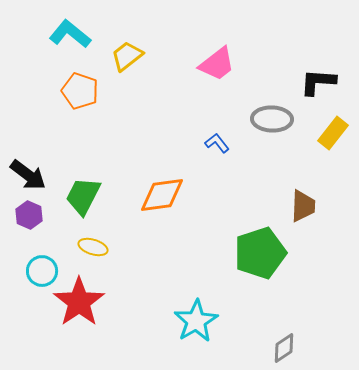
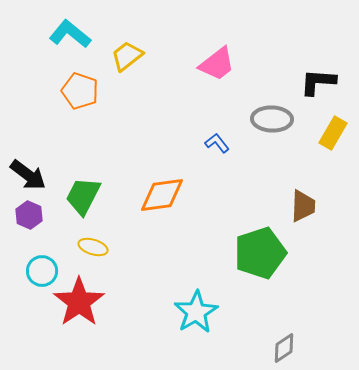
yellow rectangle: rotated 8 degrees counterclockwise
cyan star: moved 9 px up
